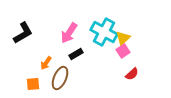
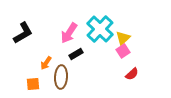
cyan cross: moved 4 px left, 3 px up; rotated 16 degrees clockwise
brown ellipse: moved 1 px right, 1 px up; rotated 20 degrees counterclockwise
